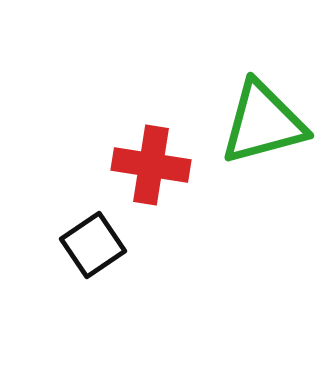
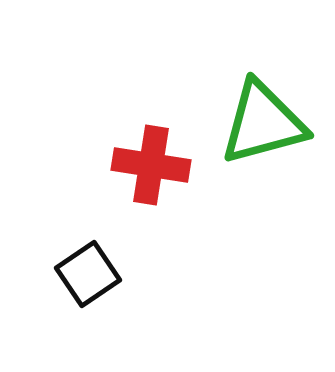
black square: moved 5 px left, 29 px down
